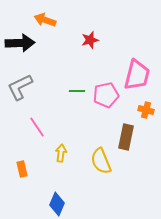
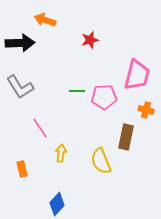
gray L-shape: rotated 96 degrees counterclockwise
pink pentagon: moved 2 px left, 2 px down; rotated 10 degrees clockwise
pink line: moved 3 px right, 1 px down
blue diamond: rotated 20 degrees clockwise
